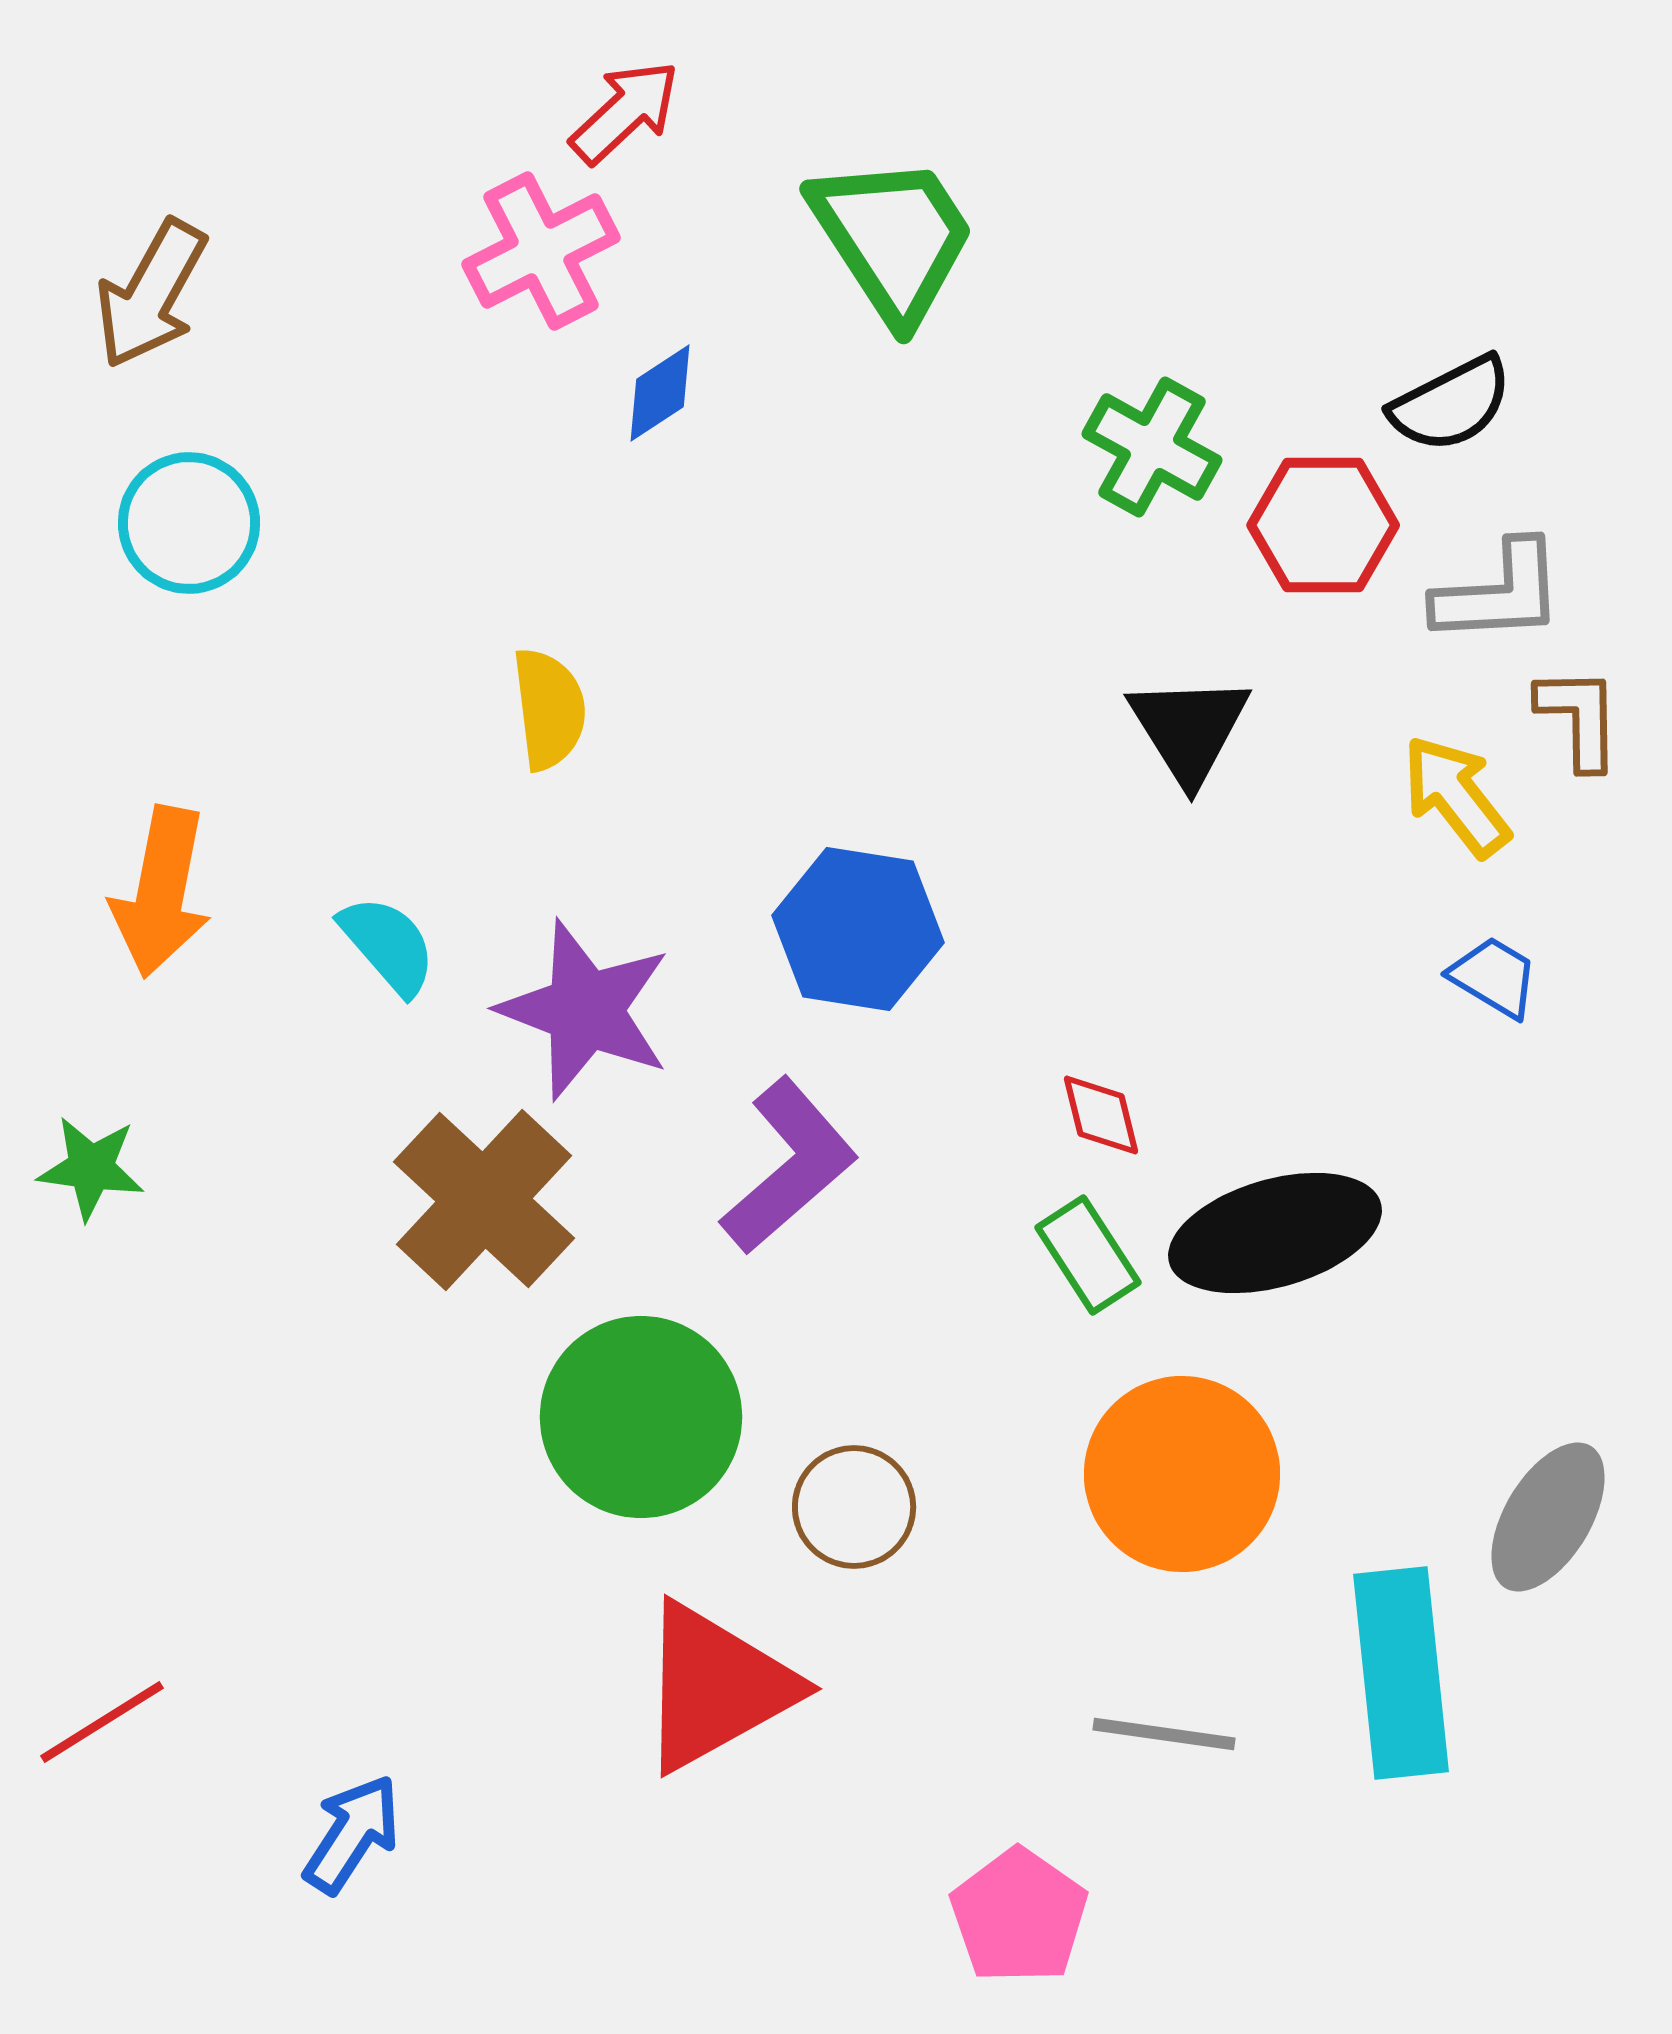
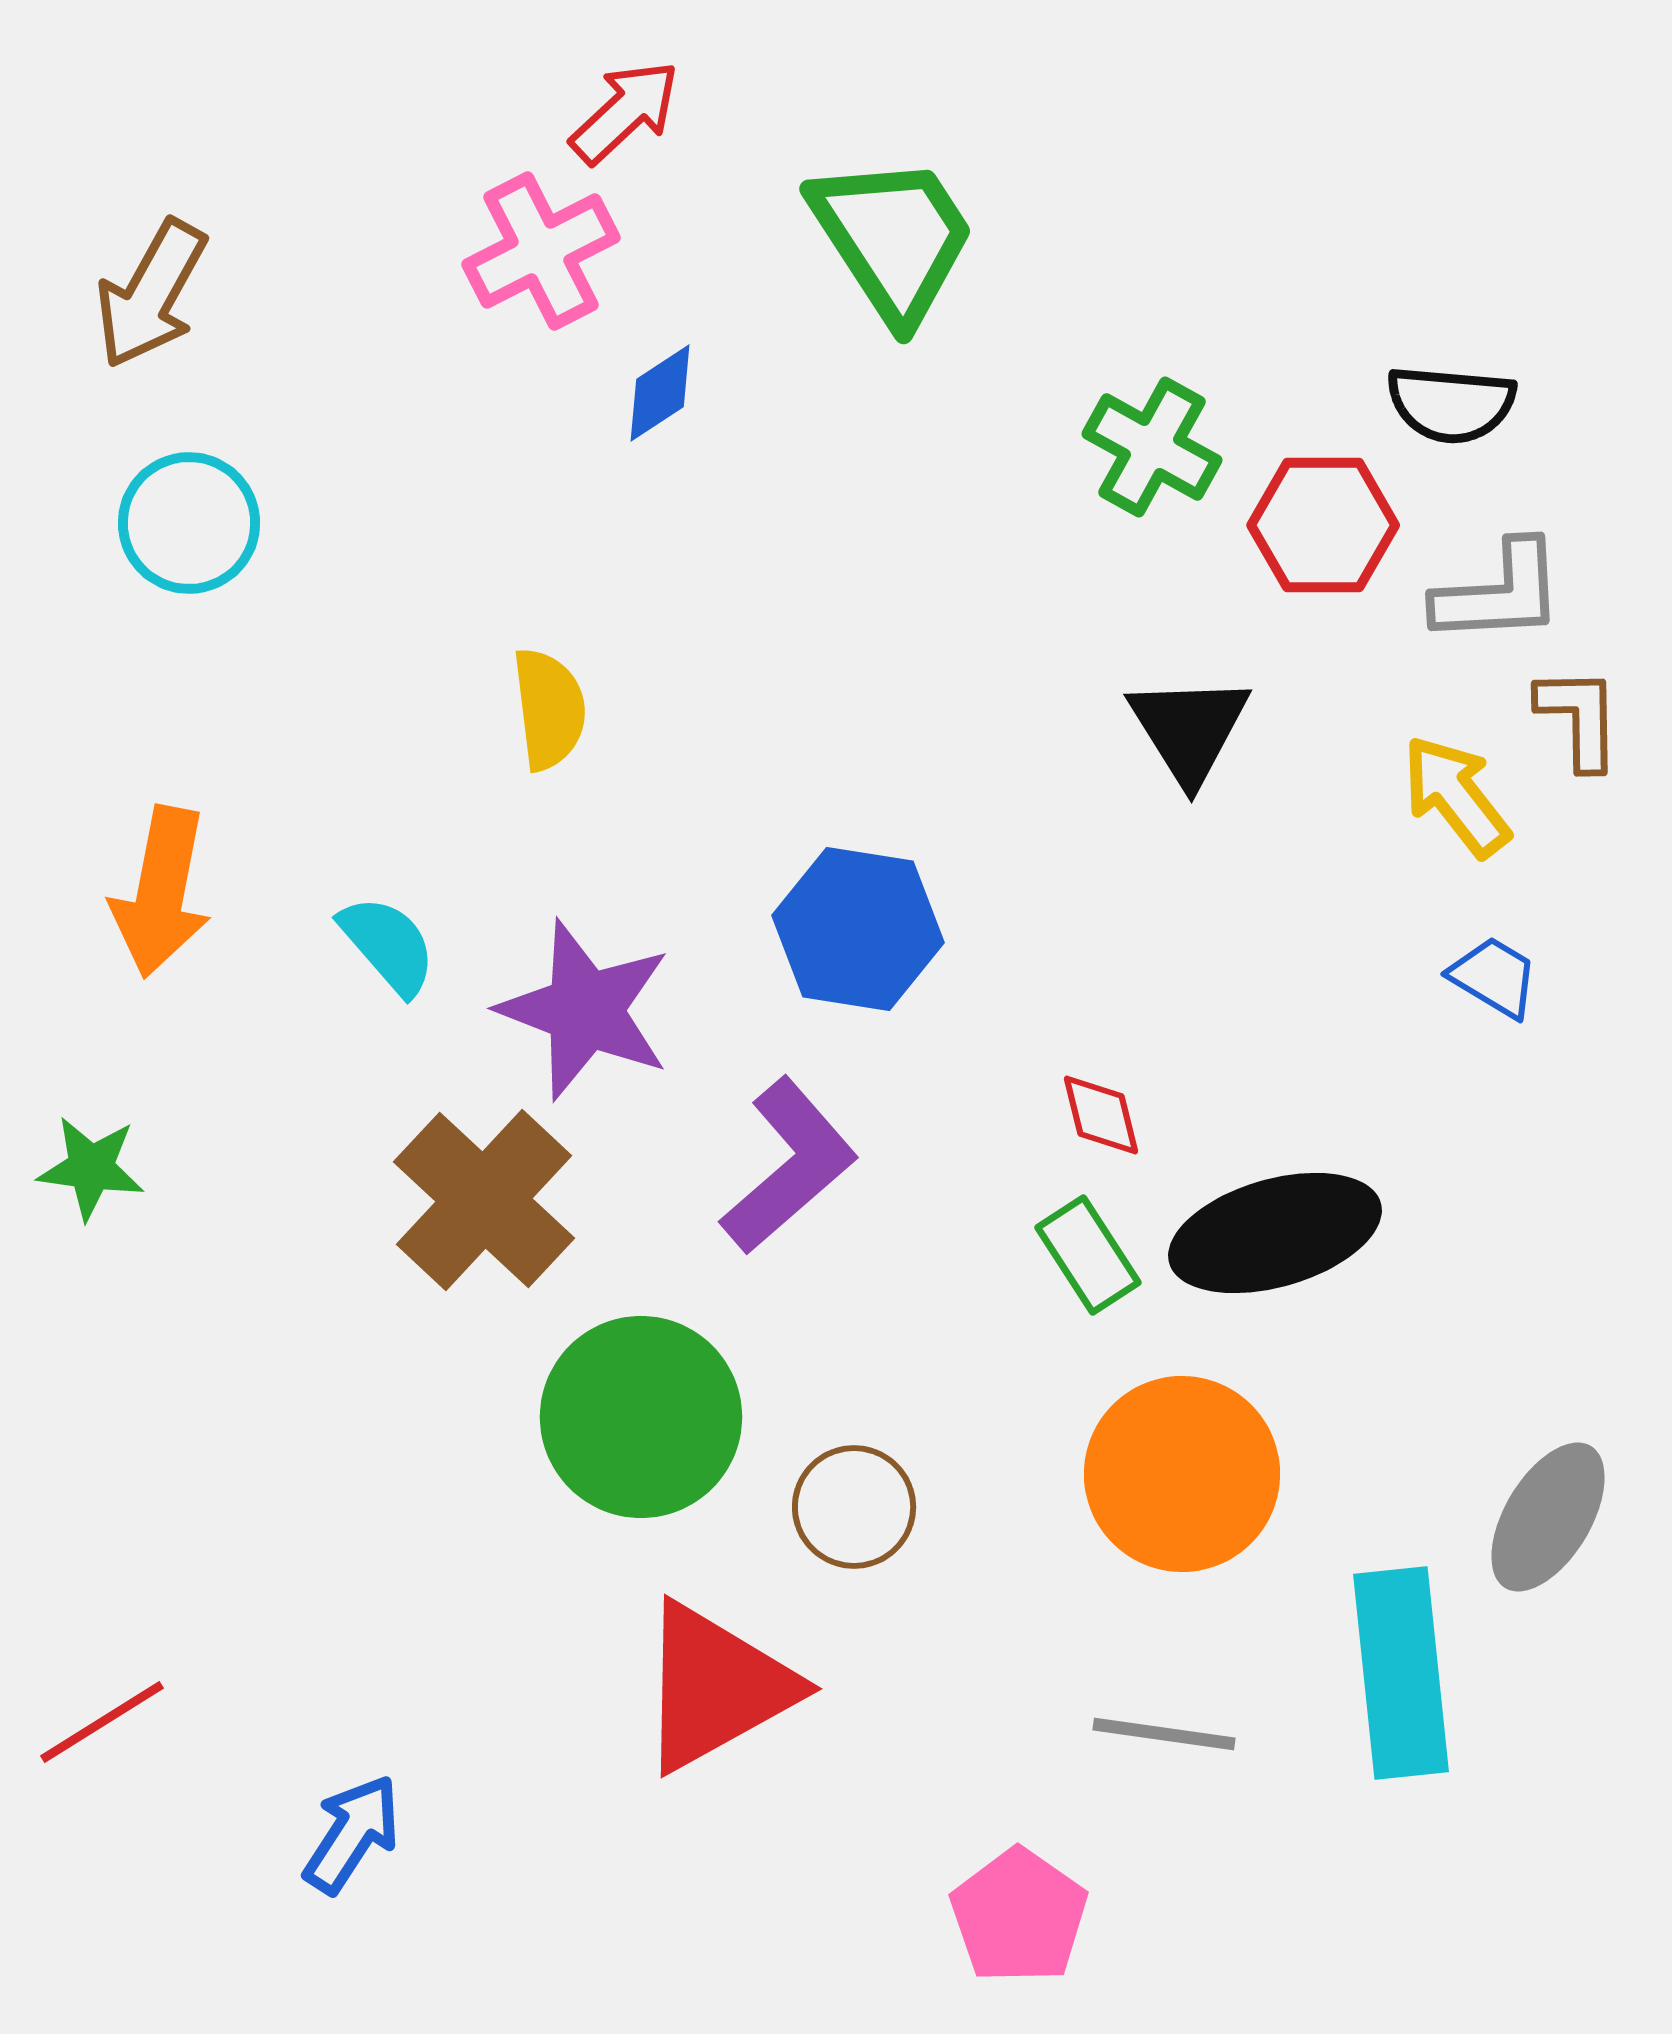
black semicircle: rotated 32 degrees clockwise
